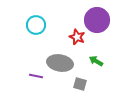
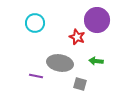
cyan circle: moved 1 px left, 2 px up
green arrow: rotated 24 degrees counterclockwise
